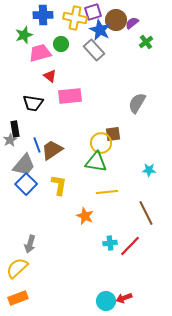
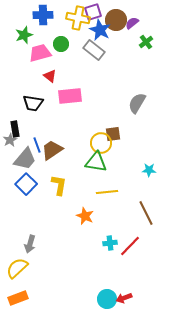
yellow cross: moved 3 px right
gray rectangle: rotated 10 degrees counterclockwise
gray trapezoid: moved 1 px right, 6 px up
cyan circle: moved 1 px right, 2 px up
